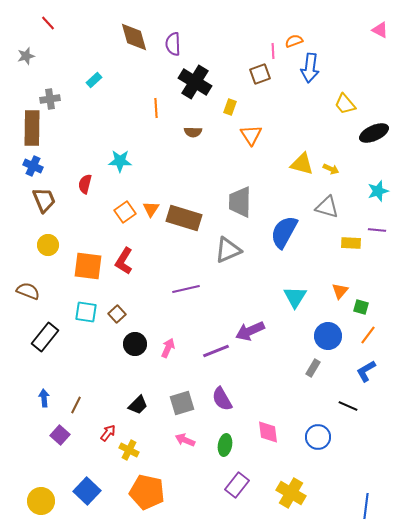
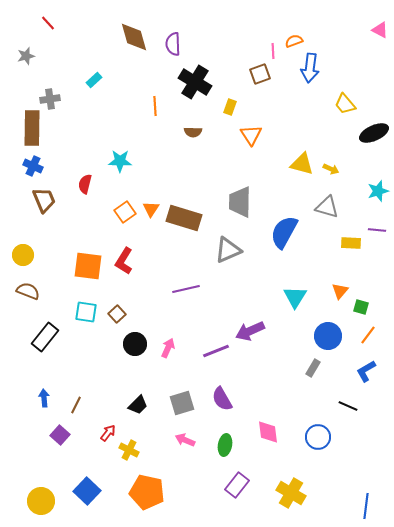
orange line at (156, 108): moved 1 px left, 2 px up
yellow circle at (48, 245): moved 25 px left, 10 px down
